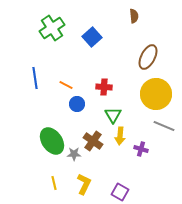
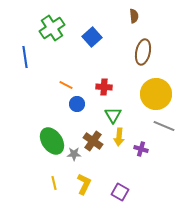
brown ellipse: moved 5 px left, 5 px up; rotated 15 degrees counterclockwise
blue line: moved 10 px left, 21 px up
yellow arrow: moved 1 px left, 1 px down
